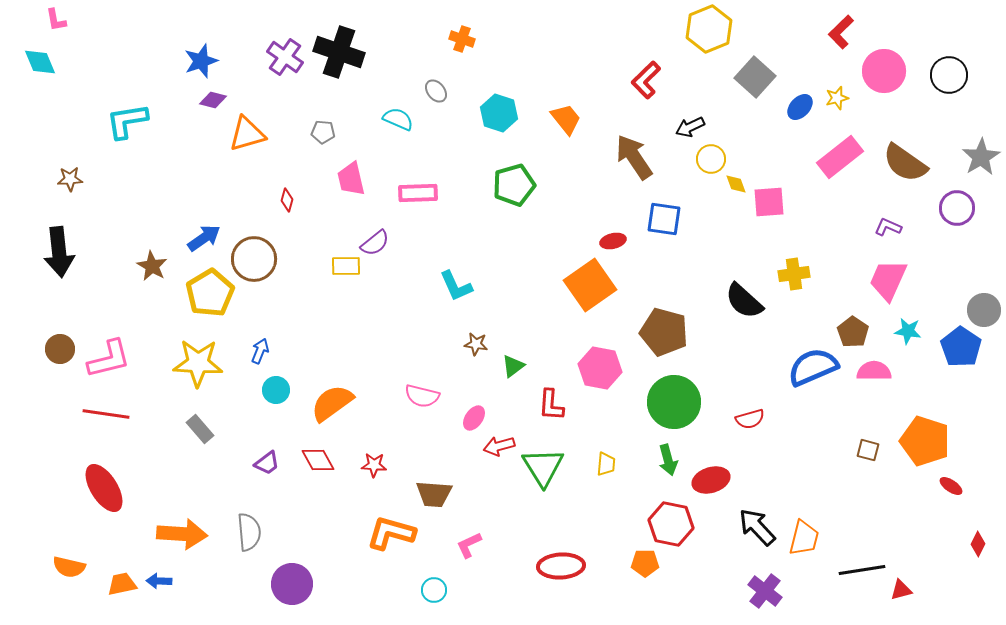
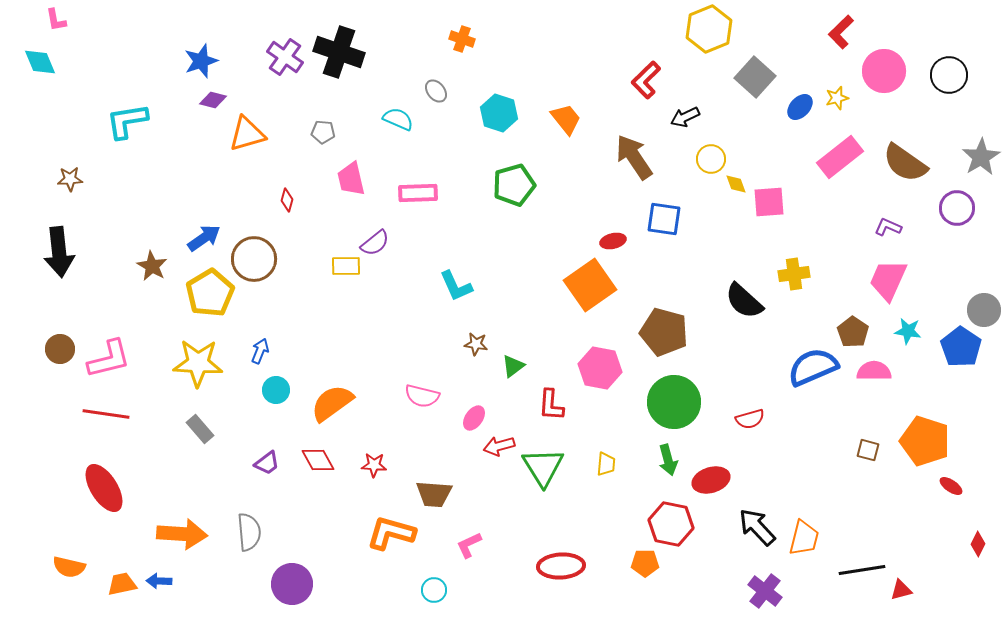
black arrow at (690, 127): moved 5 px left, 10 px up
